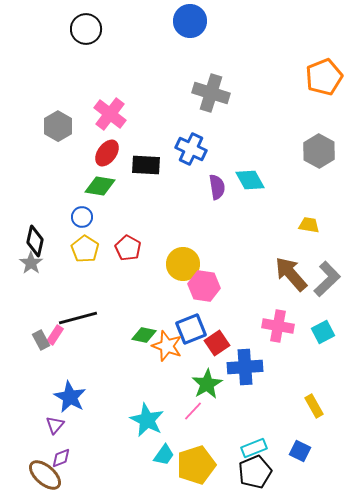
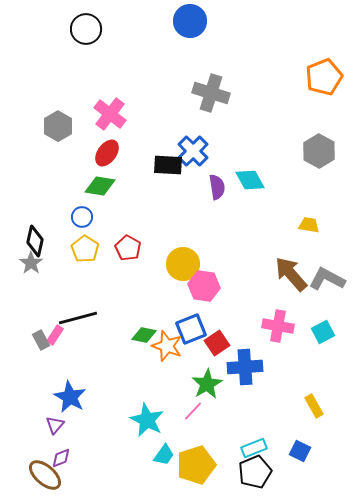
blue cross at (191, 149): moved 2 px right, 2 px down; rotated 20 degrees clockwise
black rectangle at (146, 165): moved 22 px right
gray L-shape at (327, 279): rotated 108 degrees counterclockwise
